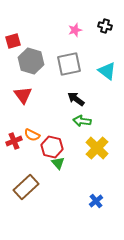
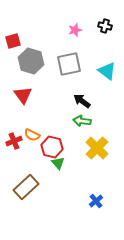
black arrow: moved 6 px right, 2 px down
